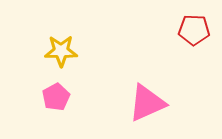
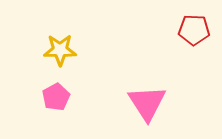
yellow star: moved 1 px left, 1 px up
pink triangle: rotated 39 degrees counterclockwise
